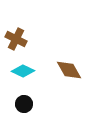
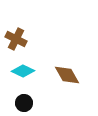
brown diamond: moved 2 px left, 5 px down
black circle: moved 1 px up
